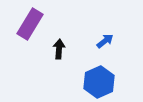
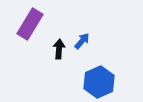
blue arrow: moved 23 px left; rotated 12 degrees counterclockwise
